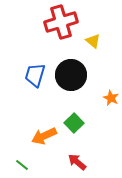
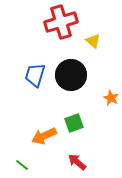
green square: rotated 24 degrees clockwise
